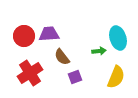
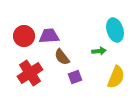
purple trapezoid: moved 2 px down
cyan ellipse: moved 3 px left, 8 px up
